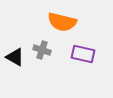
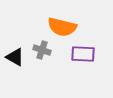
orange semicircle: moved 5 px down
purple rectangle: rotated 10 degrees counterclockwise
